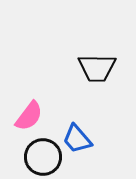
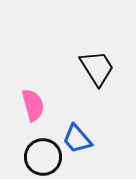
black trapezoid: rotated 123 degrees counterclockwise
pink semicircle: moved 4 px right, 11 px up; rotated 52 degrees counterclockwise
